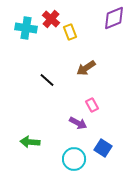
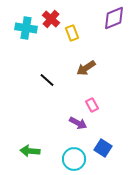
yellow rectangle: moved 2 px right, 1 px down
green arrow: moved 9 px down
